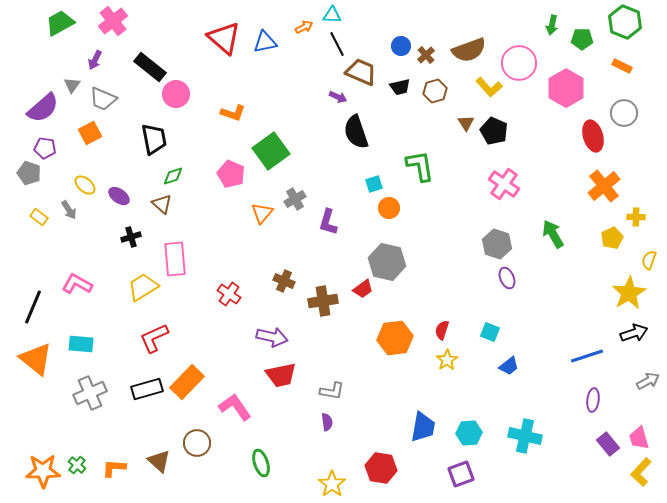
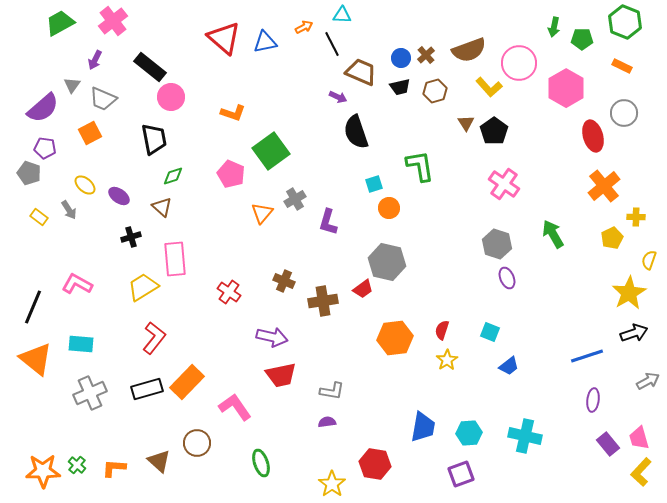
cyan triangle at (332, 15): moved 10 px right
green arrow at (552, 25): moved 2 px right, 2 px down
black line at (337, 44): moved 5 px left
blue circle at (401, 46): moved 12 px down
pink circle at (176, 94): moved 5 px left, 3 px down
black pentagon at (494, 131): rotated 12 degrees clockwise
brown triangle at (162, 204): moved 3 px down
red cross at (229, 294): moved 2 px up
red L-shape at (154, 338): rotated 152 degrees clockwise
purple semicircle at (327, 422): rotated 90 degrees counterclockwise
red hexagon at (381, 468): moved 6 px left, 4 px up
